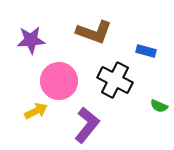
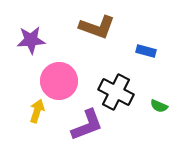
brown L-shape: moved 3 px right, 5 px up
black cross: moved 1 px right, 12 px down
yellow arrow: moved 1 px right; rotated 45 degrees counterclockwise
purple L-shape: rotated 30 degrees clockwise
